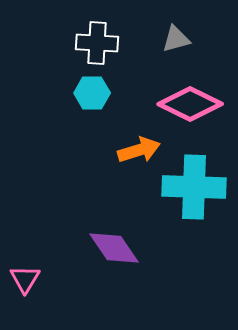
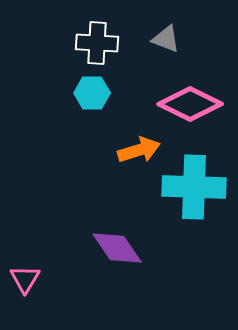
gray triangle: moved 10 px left; rotated 36 degrees clockwise
purple diamond: moved 3 px right
